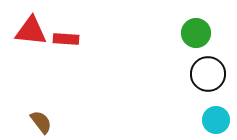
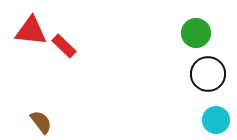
red rectangle: moved 2 px left, 7 px down; rotated 40 degrees clockwise
